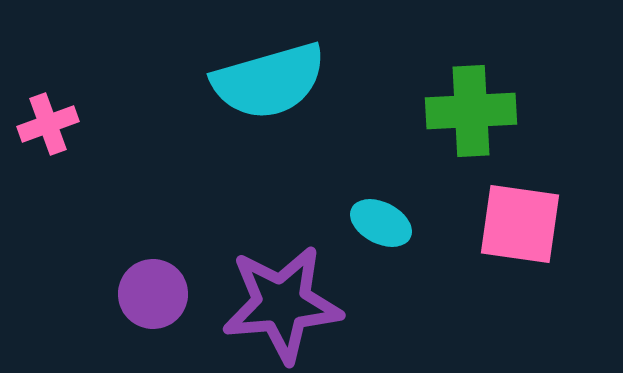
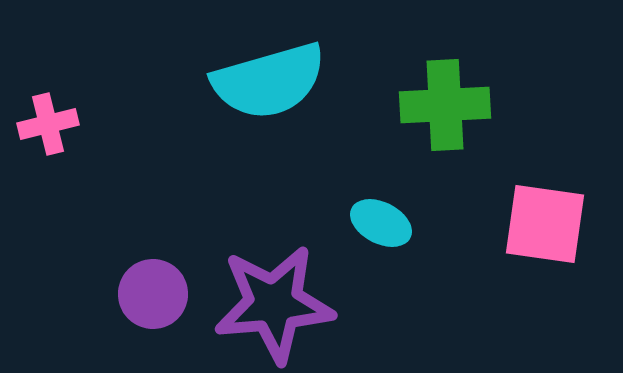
green cross: moved 26 px left, 6 px up
pink cross: rotated 6 degrees clockwise
pink square: moved 25 px right
purple star: moved 8 px left
